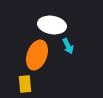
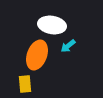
cyan arrow: rotated 77 degrees clockwise
